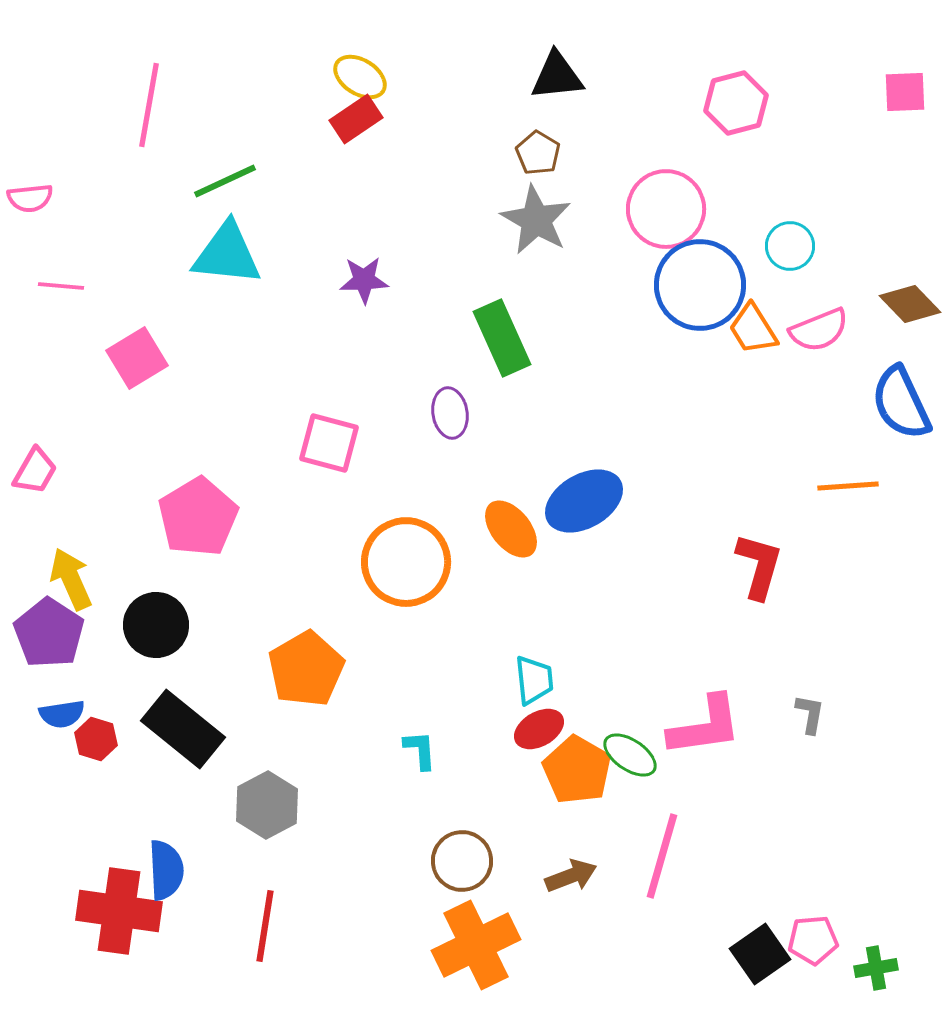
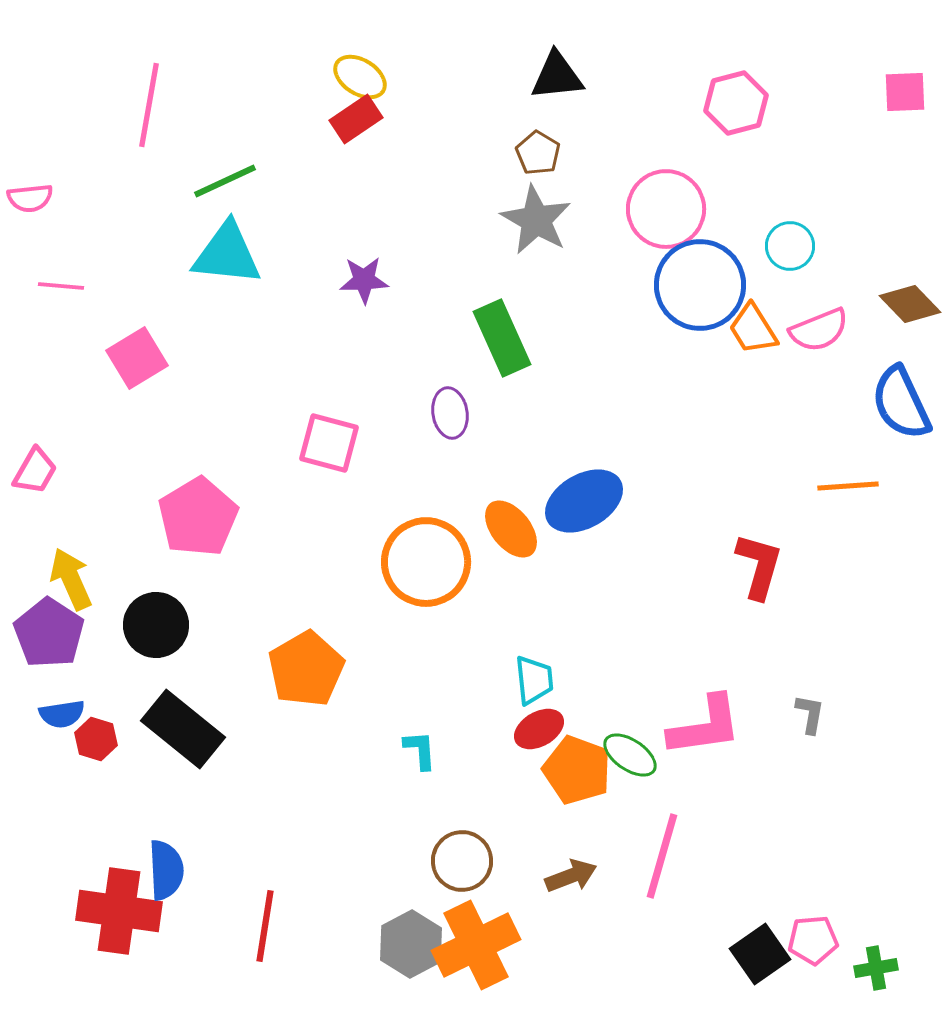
orange circle at (406, 562): moved 20 px right
orange pentagon at (577, 770): rotated 10 degrees counterclockwise
gray hexagon at (267, 805): moved 144 px right, 139 px down
